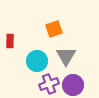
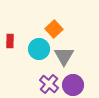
orange square: rotated 24 degrees counterclockwise
gray triangle: moved 2 px left
cyan circle: moved 2 px right, 12 px up
purple cross: rotated 30 degrees counterclockwise
